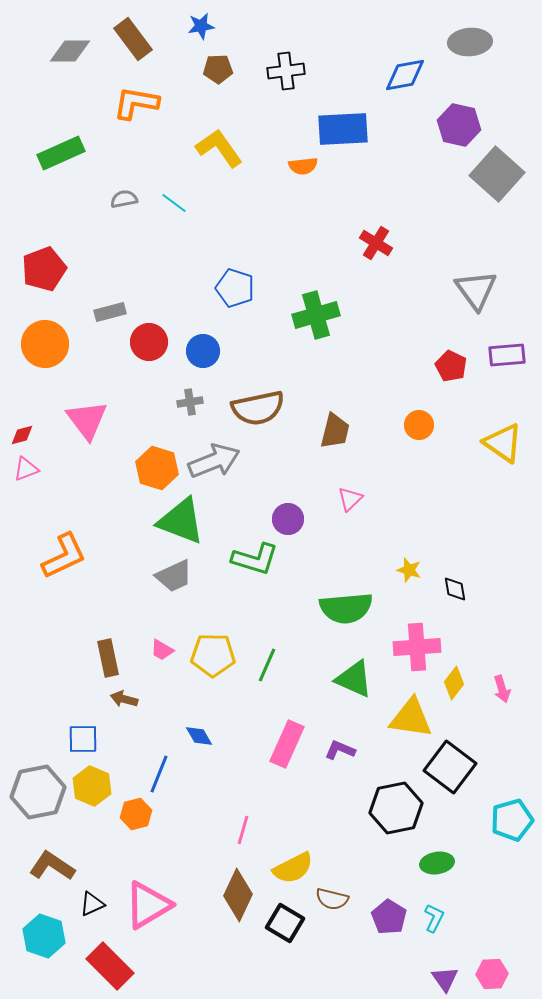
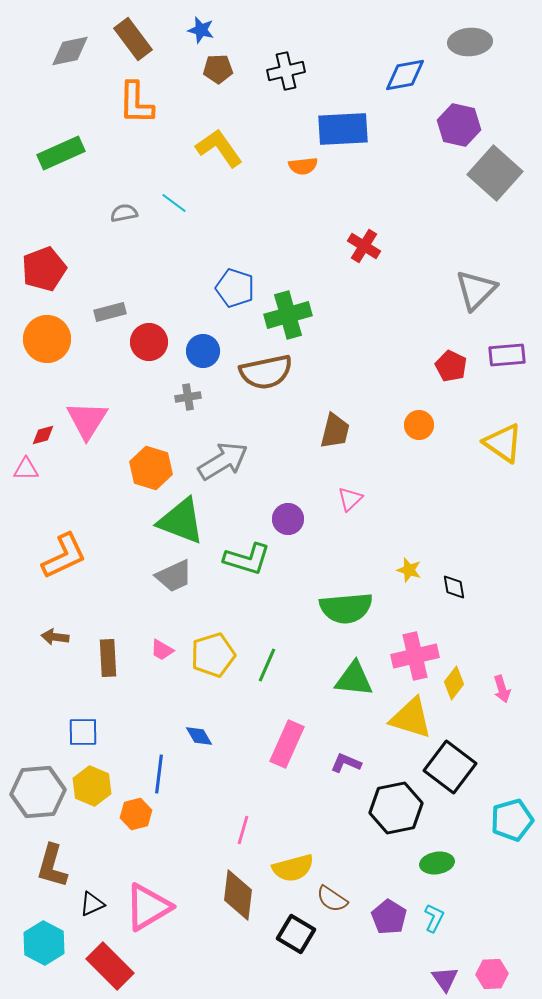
blue star at (201, 26): moved 4 px down; rotated 24 degrees clockwise
gray diamond at (70, 51): rotated 12 degrees counterclockwise
black cross at (286, 71): rotated 6 degrees counterclockwise
orange L-shape at (136, 103): rotated 99 degrees counterclockwise
gray square at (497, 174): moved 2 px left, 1 px up
gray semicircle at (124, 199): moved 14 px down
red cross at (376, 243): moved 12 px left, 3 px down
gray triangle at (476, 290): rotated 21 degrees clockwise
green cross at (316, 315): moved 28 px left
orange circle at (45, 344): moved 2 px right, 5 px up
gray cross at (190, 402): moved 2 px left, 5 px up
brown semicircle at (258, 408): moved 8 px right, 36 px up
pink triangle at (87, 420): rotated 9 degrees clockwise
red diamond at (22, 435): moved 21 px right
gray arrow at (214, 461): moved 9 px right; rotated 9 degrees counterclockwise
orange hexagon at (157, 468): moved 6 px left
pink triangle at (26, 469): rotated 20 degrees clockwise
green L-shape at (255, 559): moved 8 px left
black diamond at (455, 589): moved 1 px left, 2 px up
pink cross at (417, 647): moved 2 px left, 9 px down; rotated 9 degrees counterclockwise
yellow pentagon at (213, 655): rotated 18 degrees counterclockwise
brown rectangle at (108, 658): rotated 9 degrees clockwise
green triangle at (354, 679): rotated 18 degrees counterclockwise
brown arrow at (124, 699): moved 69 px left, 62 px up; rotated 8 degrees counterclockwise
yellow triangle at (411, 718): rotated 9 degrees clockwise
blue square at (83, 739): moved 7 px up
purple L-shape at (340, 750): moved 6 px right, 13 px down
blue line at (159, 774): rotated 15 degrees counterclockwise
gray hexagon at (38, 792): rotated 6 degrees clockwise
brown L-shape at (52, 866): rotated 108 degrees counterclockwise
yellow semicircle at (293, 868): rotated 12 degrees clockwise
brown diamond at (238, 895): rotated 18 degrees counterclockwise
brown semicircle at (332, 899): rotated 20 degrees clockwise
pink triangle at (148, 905): moved 2 px down
black square at (285, 923): moved 11 px right, 11 px down
cyan hexagon at (44, 936): moved 7 px down; rotated 9 degrees clockwise
